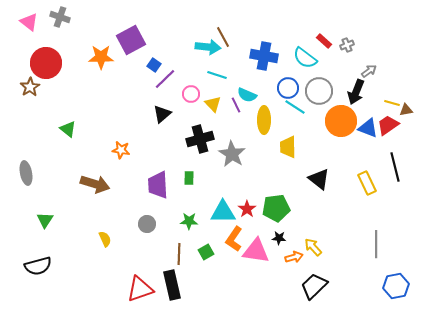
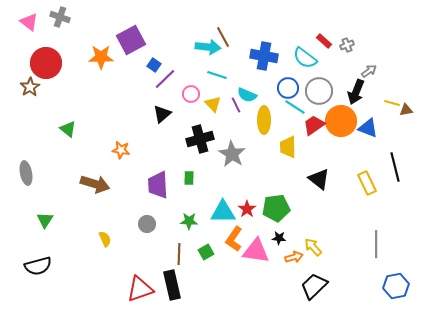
red trapezoid at (388, 125): moved 74 px left
